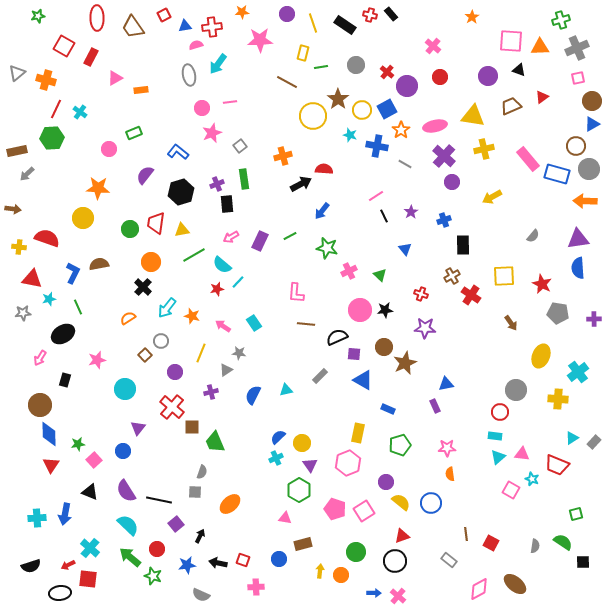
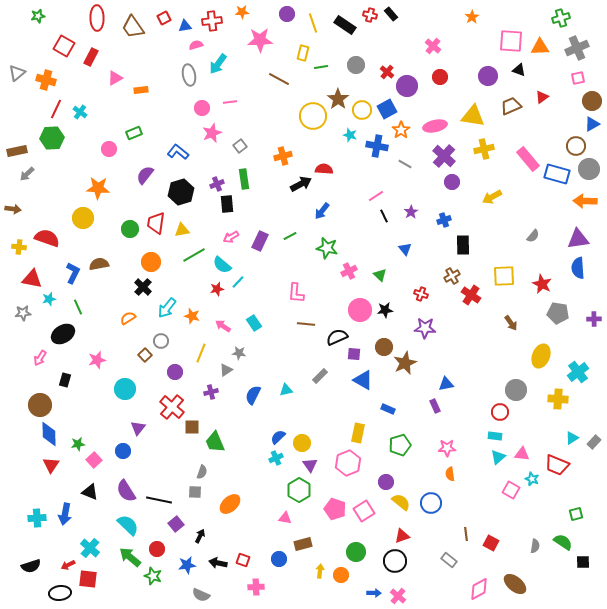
red square at (164, 15): moved 3 px down
green cross at (561, 20): moved 2 px up
red cross at (212, 27): moved 6 px up
brown line at (287, 82): moved 8 px left, 3 px up
